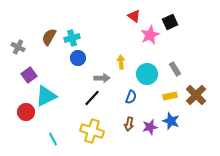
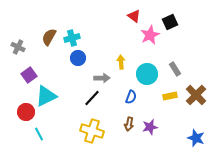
blue star: moved 25 px right, 17 px down
cyan line: moved 14 px left, 5 px up
